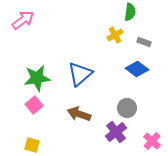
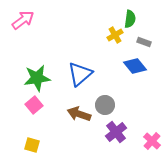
green semicircle: moved 7 px down
blue diamond: moved 2 px left, 3 px up; rotated 15 degrees clockwise
gray circle: moved 22 px left, 3 px up
